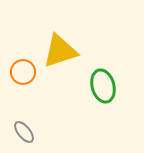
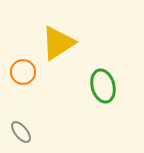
yellow triangle: moved 2 px left, 8 px up; rotated 15 degrees counterclockwise
gray ellipse: moved 3 px left
